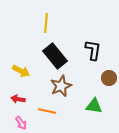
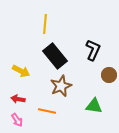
yellow line: moved 1 px left, 1 px down
black L-shape: rotated 15 degrees clockwise
brown circle: moved 3 px up
pink arrow: moved 4 px left, 3 px up
